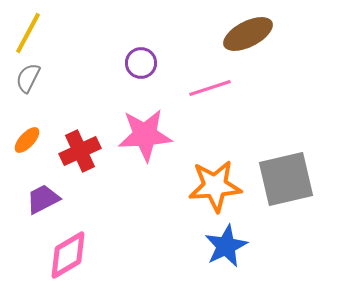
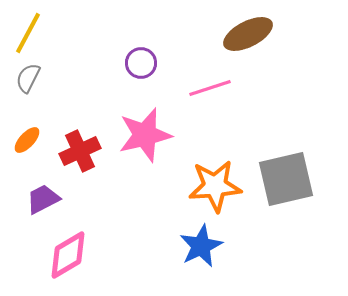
pink star: rotated 10 degrees counterclockwise
blue star: moved 25 px left
